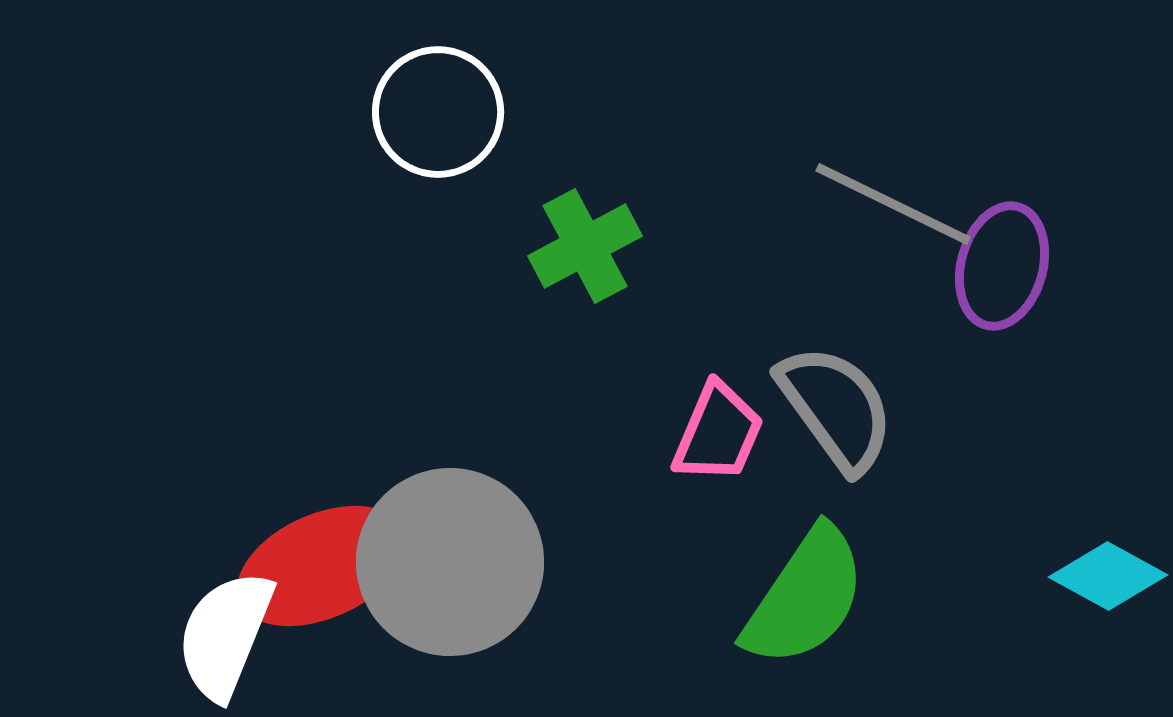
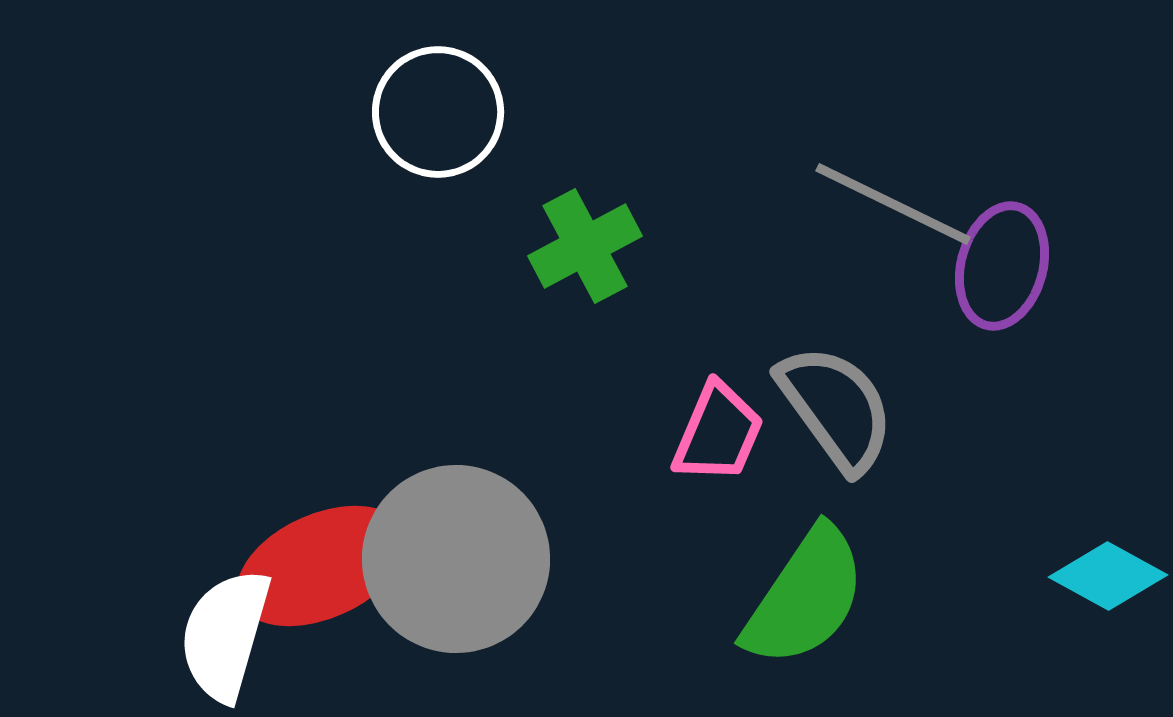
gray circle: moved 6 px right, 3 px up
white semicircle: rotated 6 degrees counterclockwise
